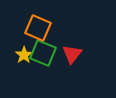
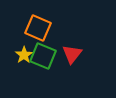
green square: moved 3 px down
